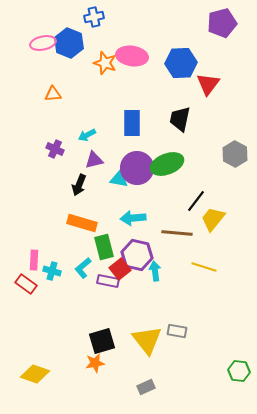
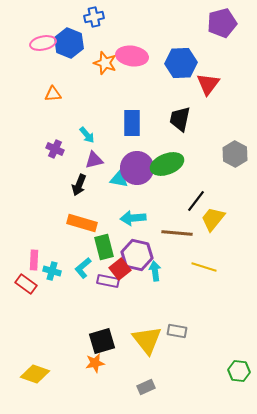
cyan arrow at (87, 135): rotated 102 degrees counterclockwise
